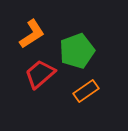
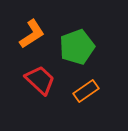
green pentagon: moved 4 px up
red trapezoid: moved 6 px down; rotated 84 degrees clockwise
